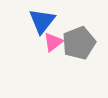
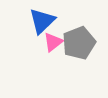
blue triangle: rotated 8 degrees clockwise
